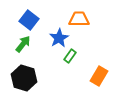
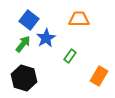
blue star: moved 13 px left
